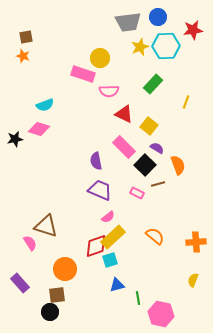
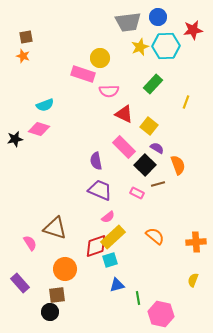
brown triangle at (46, 226): moved 9 px right, 2 px down
